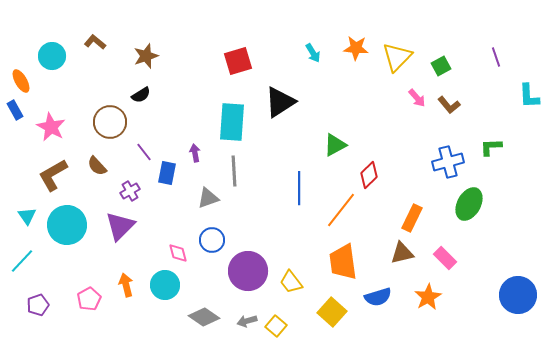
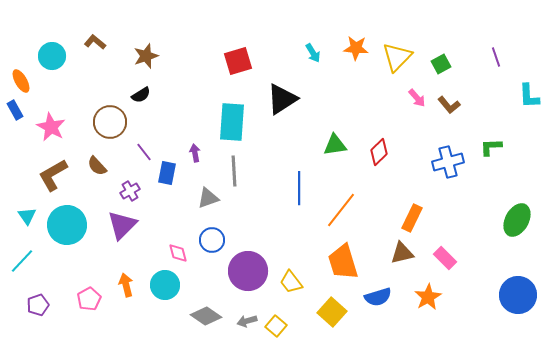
green square at (441, 66): moved 2 px up
black triangle at (280, 102): moved 2 px right, 3 px up
green triangle at (335, 145): rotated 20 degrees clockwise
red diamond at (369, 175): moved 10 px right, 23 px up
green ellipse at (469, 204): moved 48 px right, 16 px down
purple triangle at (120, 226): moved 2 px right, 1 px up
orange trapezoid at (343, 262): rotated 9 degrees counterclockwise
gray diamond at (204, 317): moved 2 px right, 1 px up
